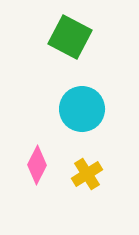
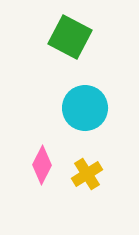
cyan circle: moved 3 px right, 1 px up
pink diamond: moved 5 px right
